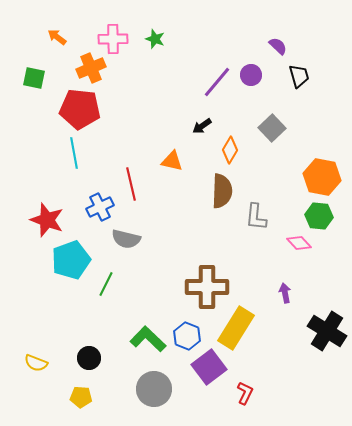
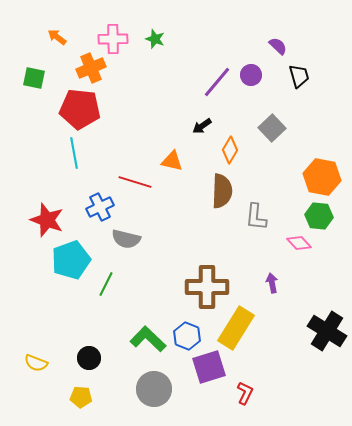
red line: moved 4 px right, 2 px up; rotated 60 degrees counterclockwise
purple arrow: moved 13 px left, 10 px up
purple square: rotated 20 degrees clockwise
